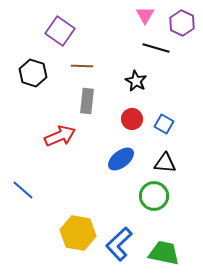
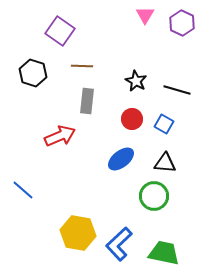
black line: moved 21 px right, 42 px down
